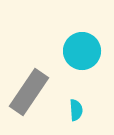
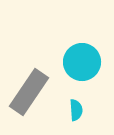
cyan circle: moved 11 px down
